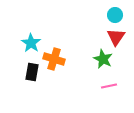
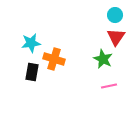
cyan star: rotated 30 degrees clockwise
